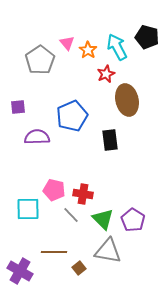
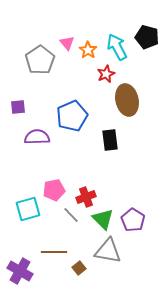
pink pentagon: rotated 25 degrees counterclockwise
red cross: moved 3 px right, 3 px down; rotated 30 degrees counterclockwise
cyan square: rotated 15 degrees counterclockwise
